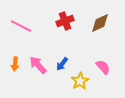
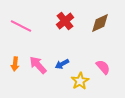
red cross: rotated 18 degrees counterclockwise
blue arrow: rotated 24 degrees clockwise
